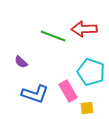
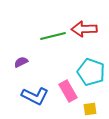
green line: rotated 35 degrees counterclockwise
purple semicircle: rotated 112 degrees clockwise
blue L-shape: moved 2 px down; rotated 8 degrees clockwise
yellow square: moved 3 px right, 1 px down
